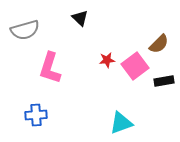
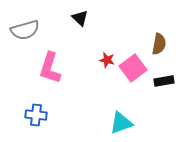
brown semicircle: rotated 35 degrees counterclockwise
red star: rotated 21 degrees clockwise
pink square: moved 2 px left, 2 px down
blue cross: rotated 10 degrees clockwise
